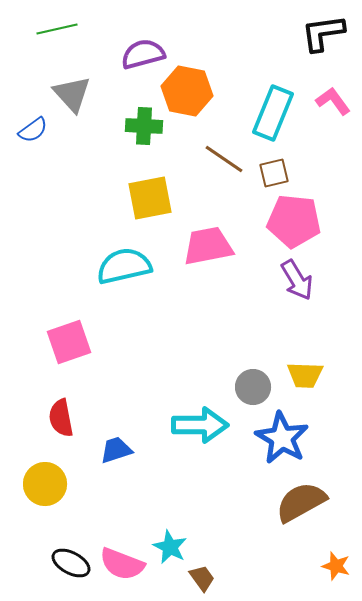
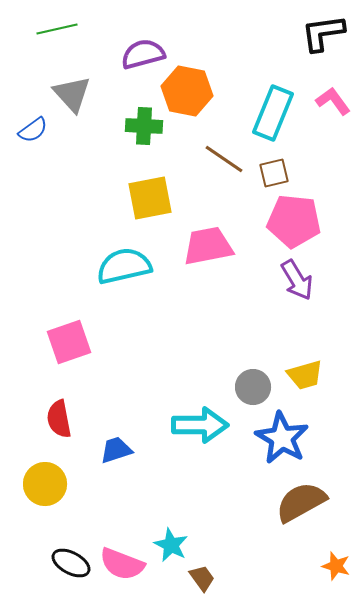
yellow trapezoid: rotated 18 degrees counterclockwise
red semicircle: moved 2 px left, 1 px down
cyan star: moved 1 px right, 2 px up
